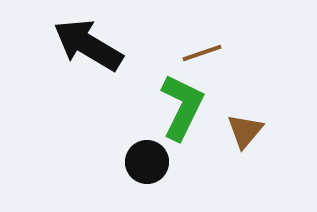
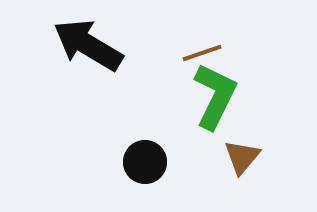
green L-shape: moved 33 px right, 11 px up
brown triangle: moved 3 px left, 26 px down
black circle: moved 2 px left
